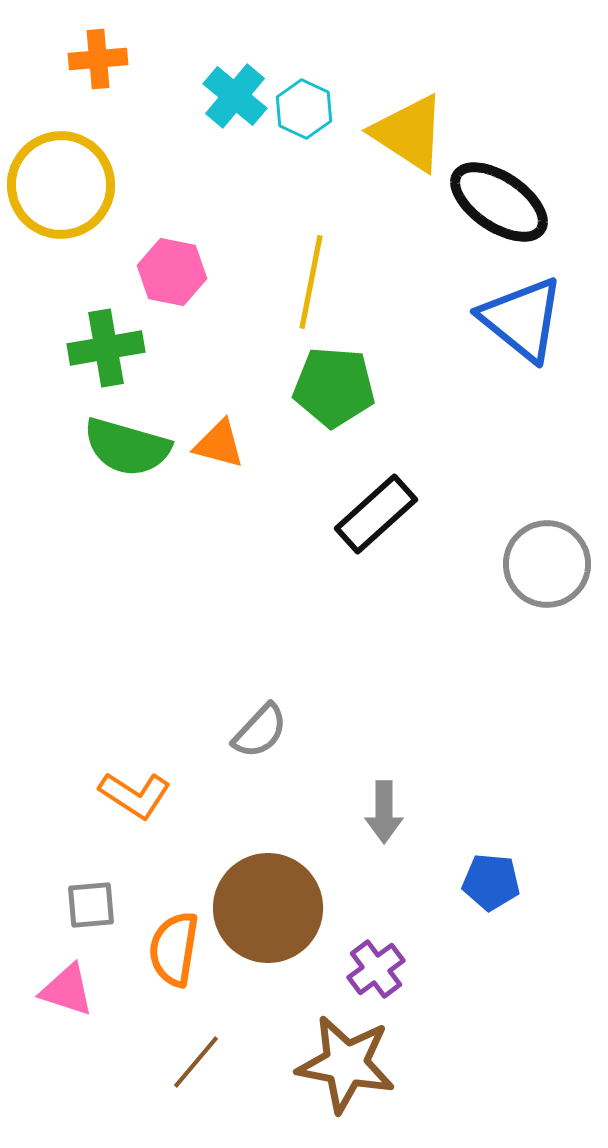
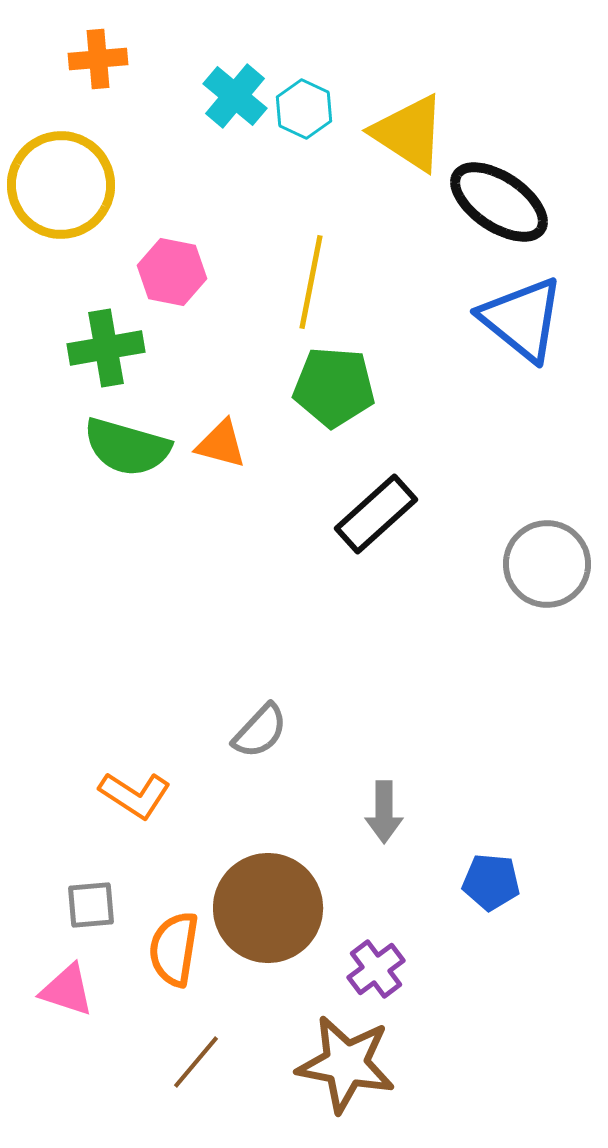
orange triangle: moved 2 px right
